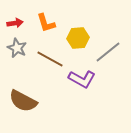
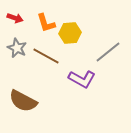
red arrow: moved 5 px up; rotated 28 degrees clockwise
yellow hexagon: moved 8 px left, 5 px up
brown line: moved 4 px left, 3 px up
